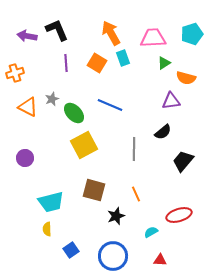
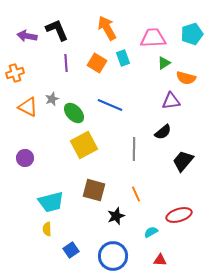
orange arrow: moved 4 px left, 5 px up
